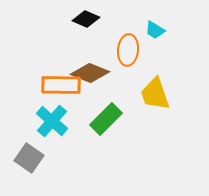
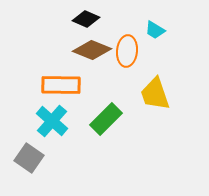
orange ellipse: moved 1 px left, 1 px down
brown diamond: moved 2 px right, 23 px up
